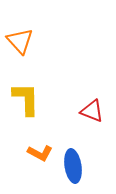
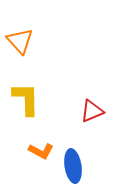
red triangle: rotated 45 degrees counterclockwise
orange L-shape: moved 1 px right, 2 px up
